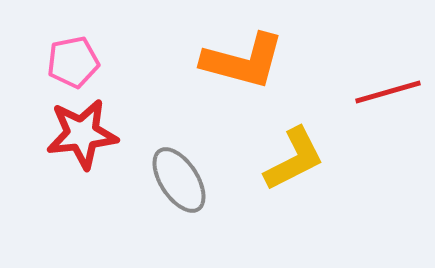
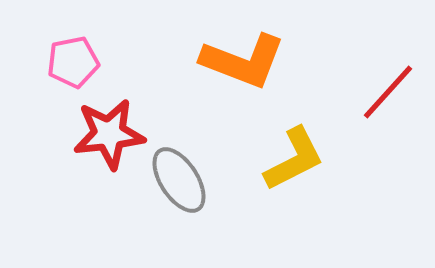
orange L-shape: rotated 6 degrees clockwise
red line: rotated 32 degrees counterclockwise
red star: moved 27 px right
